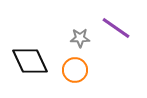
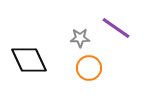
black diamond: moved 1 px left, 1 px up
orange circle: moved 14 px right, 2 px up
